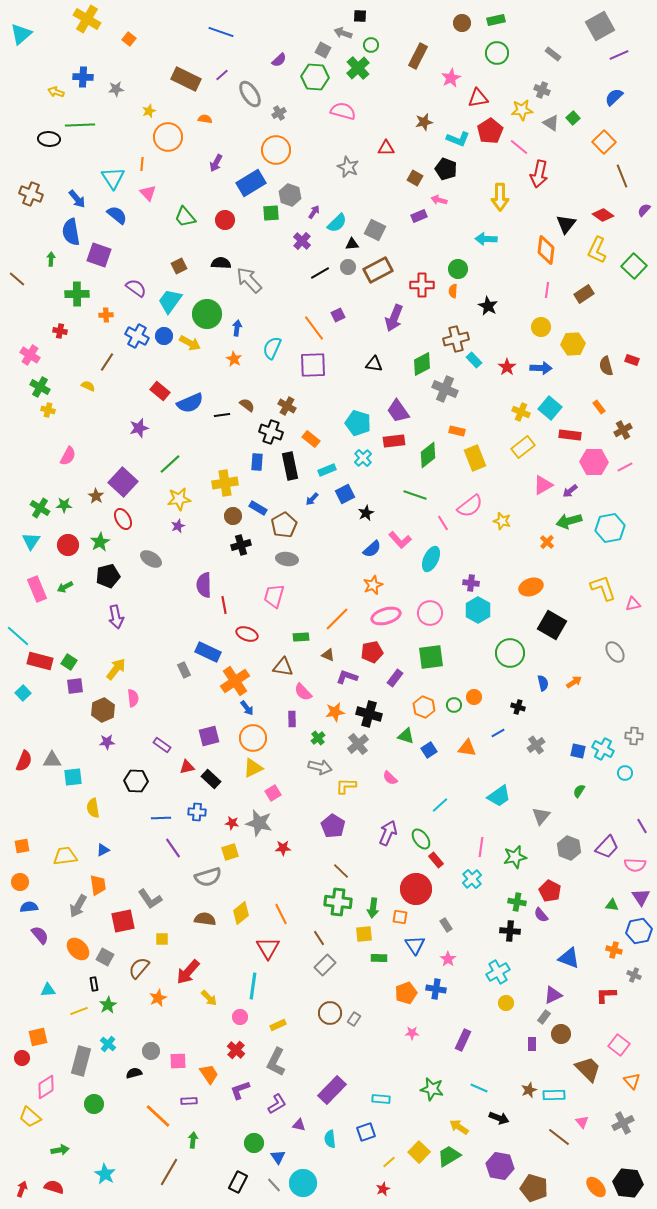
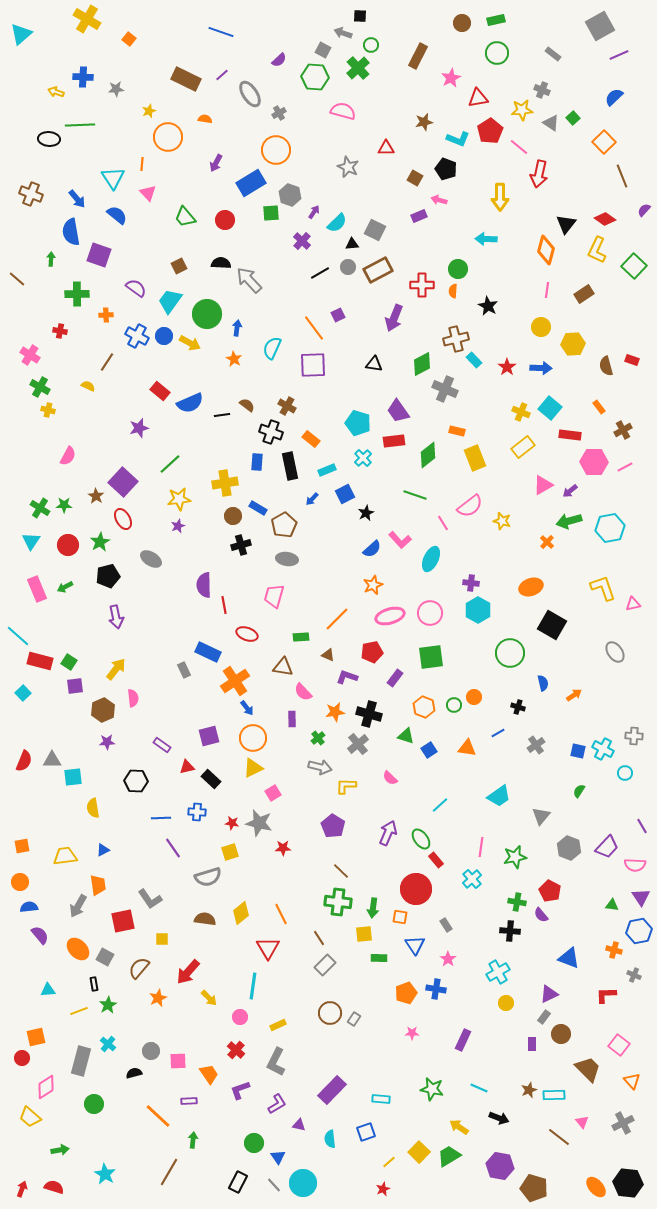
red diamond at (603, 215): moved 2 px right, 4 px down
orange diamond at (546, 250): rotated 8 degrees clockwise
pink ellipse at (386, 616): moved 4 px right
orange arrow at (574, 682): moved 13 px down
purple triangle at (553, 995): moved 4 px left, 1 px up
orange square at (38, 1037): moved 2 px left
